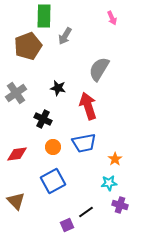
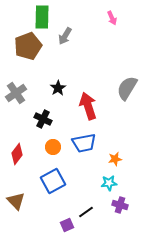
green rectangle: moved 2 px left, 1 px down
gray semicircle: moved 28 px right, 19 px down
black star: rotated 28 degrees clockwise
red diamond: rotated 45 degrees counterclockwise
orange star: rotated 24 degrees clockwise
